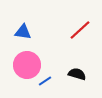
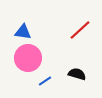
pink circle: moved 1 px right, 7 px up
